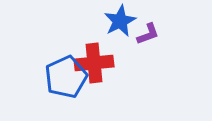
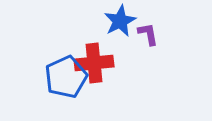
purple L-shape: rotated 80 degrees counterclockwise
